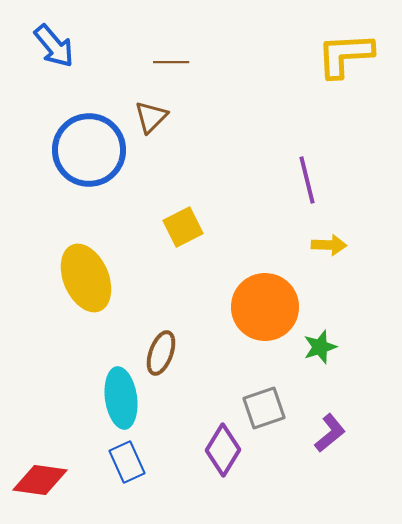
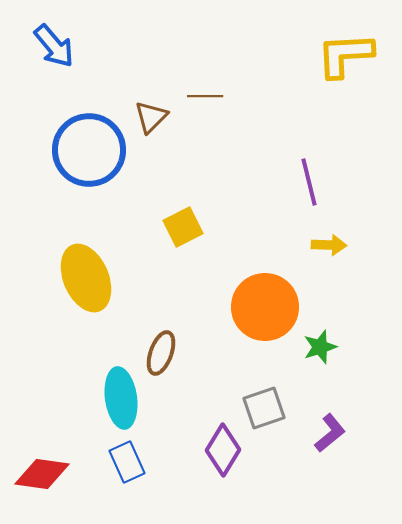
brown line: moved 34 px right, 34 px down
purple line: moved 2 px right, 2 px down
red diamond: moved 2 px right, 6 px up
